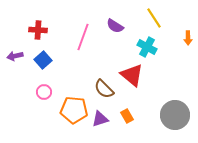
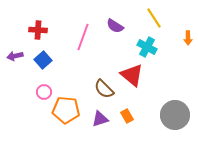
orange pentagon: moved 8 px left
